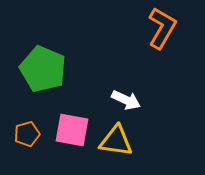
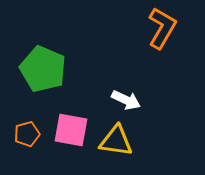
pink square: moved 1 px left
